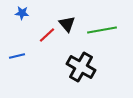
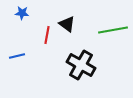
black triangle: rotated 12 degrees counterclockwise
green line: moved 11 px right
red line: rotated 36 degrees counterclockwise
black cross: moved 2 px up
